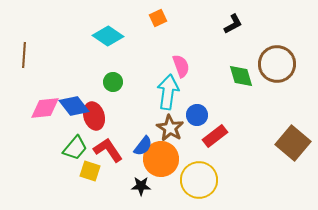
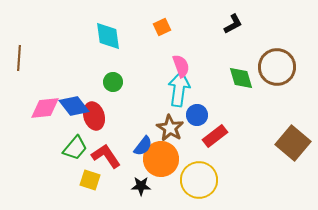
orange square: moved 4 px right, 9 px down
cyan diamond: rotated 48 degrees clockwise
brown line: moved 5 px left, 3 px down
brown circle: moved 3 px down
green diamond: moved 2 px down
cyan arrow: moved 11 px right, 3 px up
red L-shape: moved 2 px left, 6 px down
yellow square: moved 9 px down
